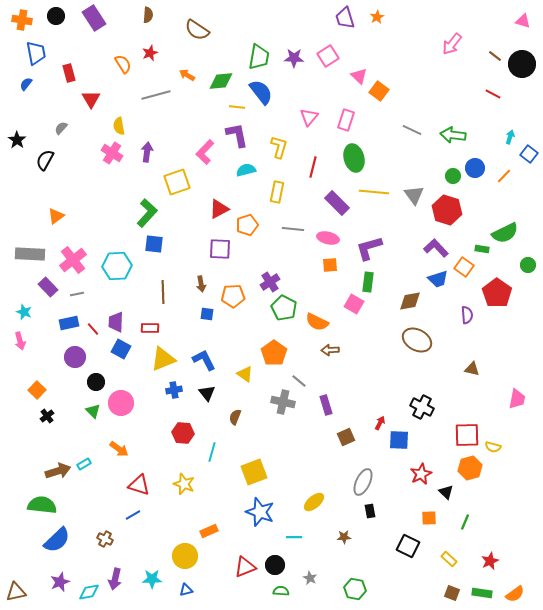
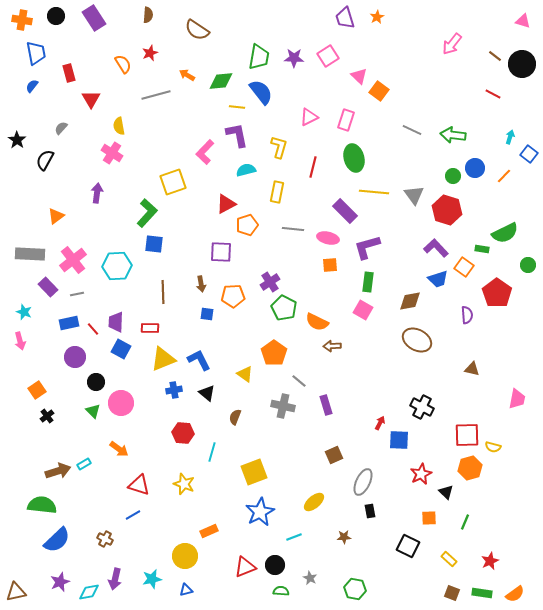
blue semicircle at (26, 84): moved 6 px right, 2 px down
pink triangle at (309, 117): rotated 24 degrees clockwise
purple arrow at (147, 152): moved 50 px left, 41 px down
yellow square at (177, 182): moved 4 px left
purple rectangle at (337, 203): moved 8 px right, 8 px down
red triangle at (219, 209): moved 7 px right, 5 px up
purple L-shape at (369, 248): moved 2 px left, 1 px up
purple square at (220, 249): moved 1 px right, 3 px down
pink square at (354, 304): moved 9 px right, 6 px down
brown arrow at (330, 350): moved 2 px right, 4 px up
blue L-shape at (204, 360): moved 5 px left
orange square at (37, 390): rotated 12 degrees clockwise
black triangle at (207, 393): rotated 12 degrees counterclockwise
gray cross at (283, 402): moved 4 px down
brown square at (346, 437): moved 12 px left, 18 px down
blue star at (260, 512): rotated 24 degrees clockwise
cyan line at (294, 537): rotated 21 degrees counterclockwise
cyan star at (152, 579): rotated 12 degrees counterclockwise
